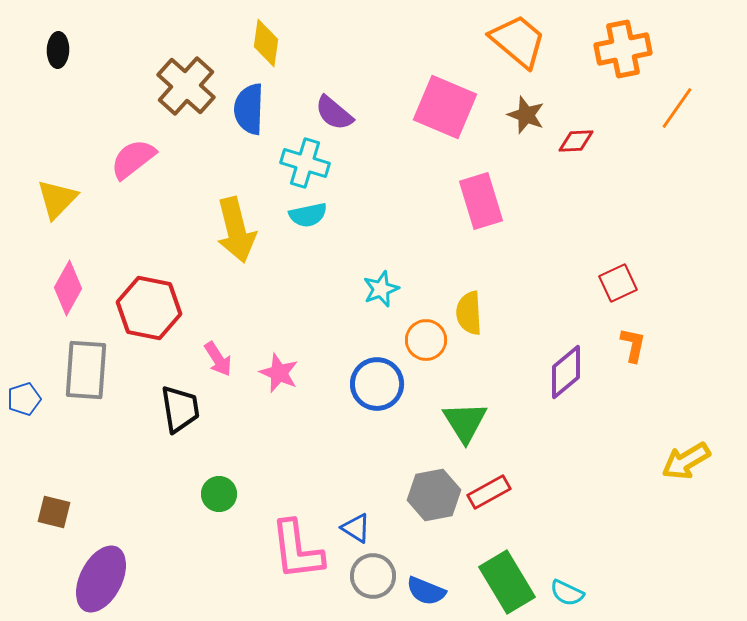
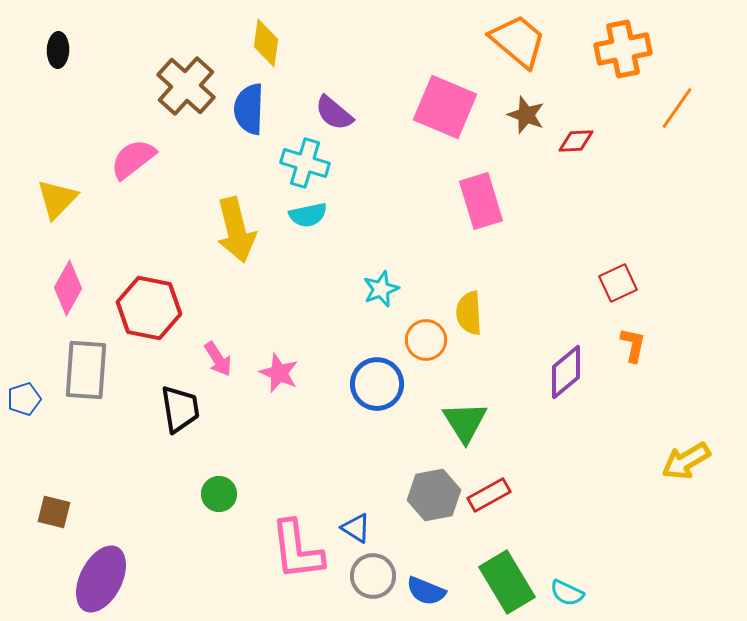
red rectangle at (489, 492): moved 3 px down
